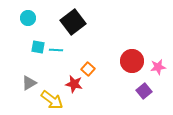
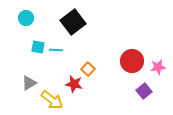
cyan circle: moved 2 px left
